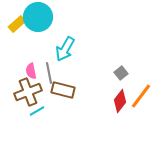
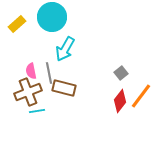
cyan circle: moved 14 px right
brown rectangle: moved 1 px right, 2 px up
cyan line: rotated 21 degrees clockwise
